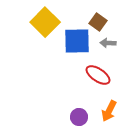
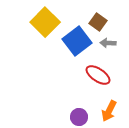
blue square: rotated 36 degrees counterclockwise
